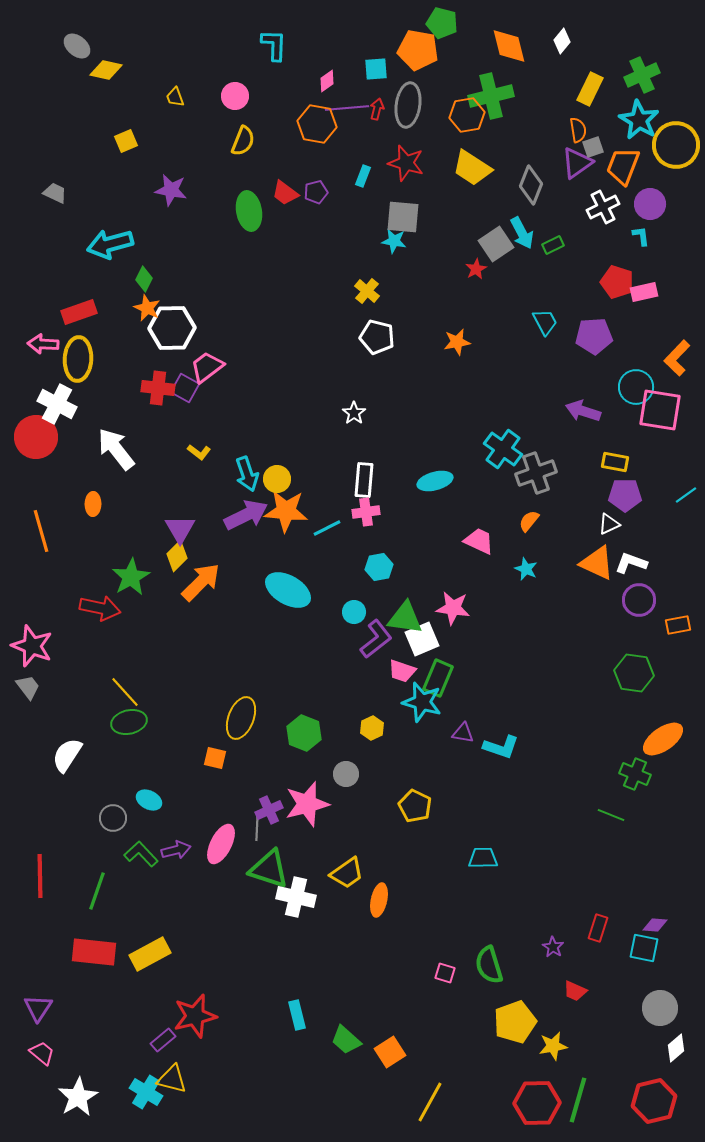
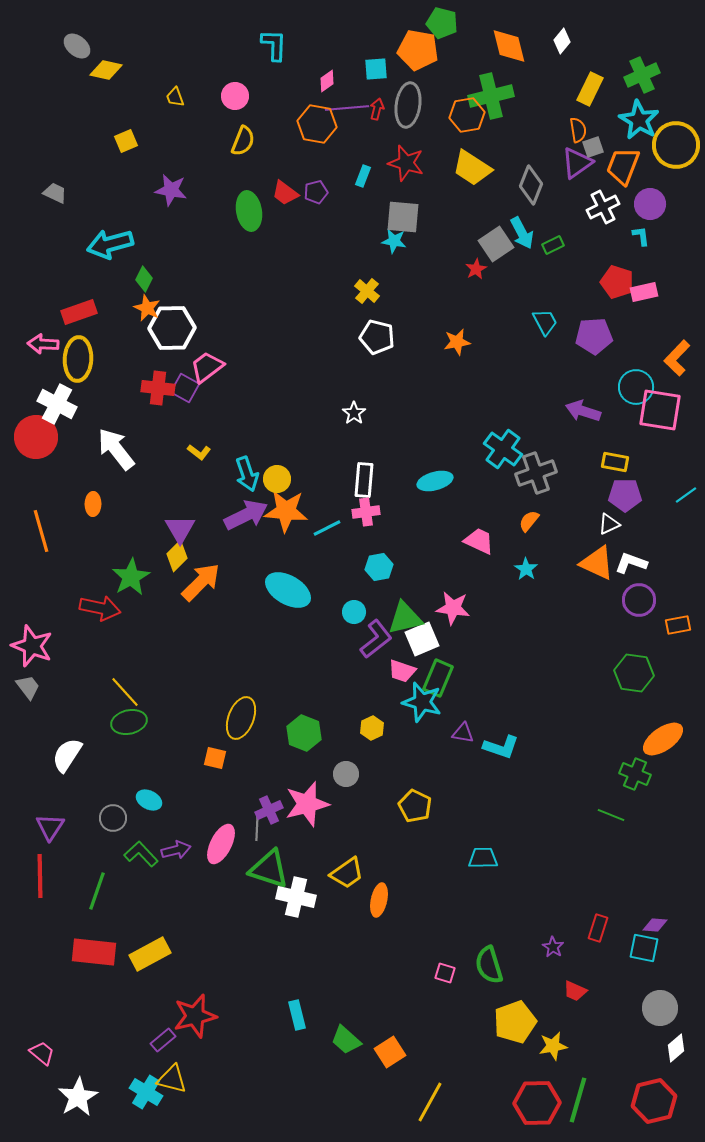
cyan star at (526, 569): rotated 10 degrees clockwise
green triangle at (405, 618): rotated 21 degrees counterclockwise
purple triangle at (38, 1008): moved 12 px right, 181 px up
